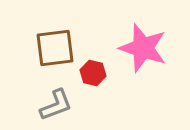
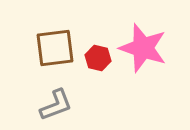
red hexagon: moved 5 px right, 15 px up
